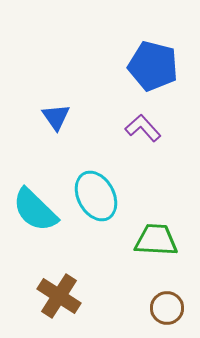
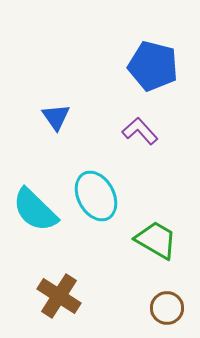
purple L-shape: moved 3 px left, 3 px down
green trapezoid: rotated 27 degrees clockwise
